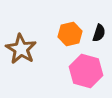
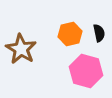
black semicircle: rotated 30 degrees counterclockwise
